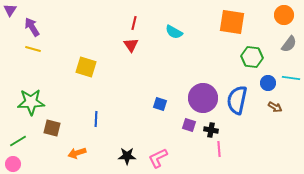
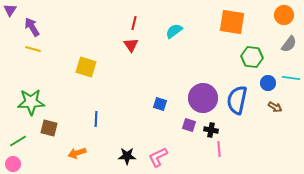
cyan semicircle: moved 1 px up; rotated 114 degrees clockwise
brown square: moved 3 px left
pink L-shape: moved 1 px up
